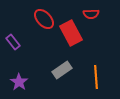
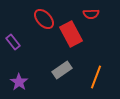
red rectangle: moved 1 px down
orange line: rotated 25 degrees clockwise
